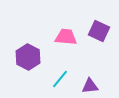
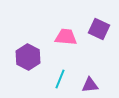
purple square: moved 2 px up
cyan line: rotated 18 degrees counterclockwise
purple triangle: moved 1 px up
